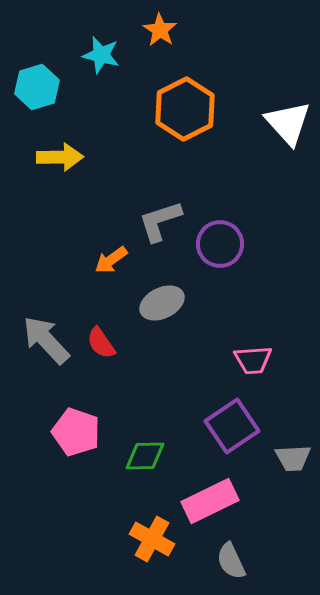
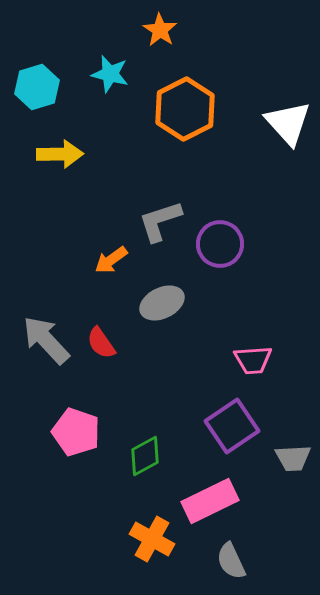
cyan star: moved 9 px right, 19 px down
yellow arrow: moved 3 px up
green diamond: rotated 27 degrees counterclockwise
